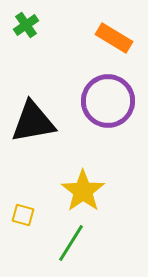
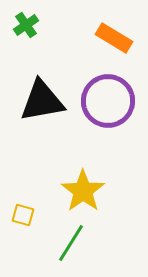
black triangle: moved 9 px right, 21 px up
